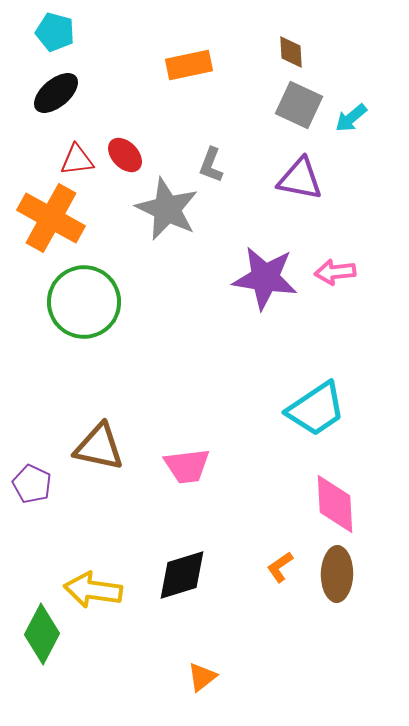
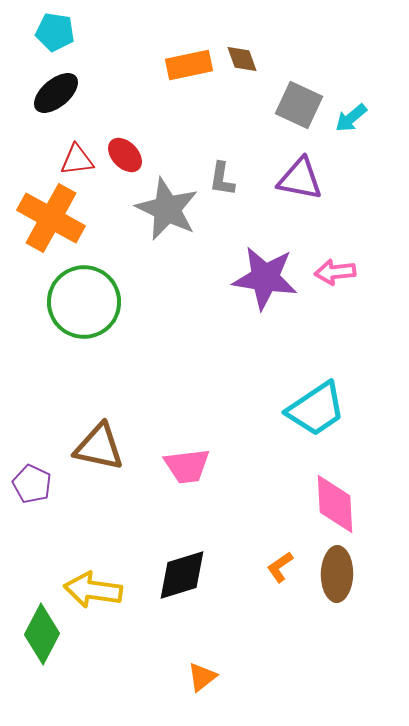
cyan pentagon: rotated 6 degrees counterclockwise
brown diamond: moved 49 px left, 7 px down; rotated 16 degrees counterclockwise
gray L-shape: moved 11 px right, 14 px down; rotated 12 degrees counterclockwise
